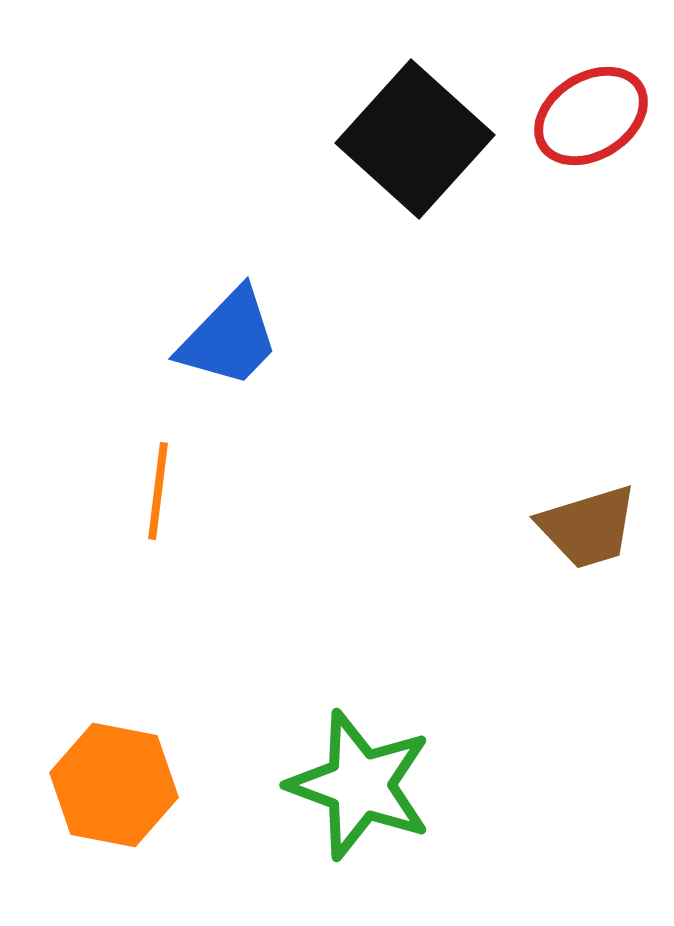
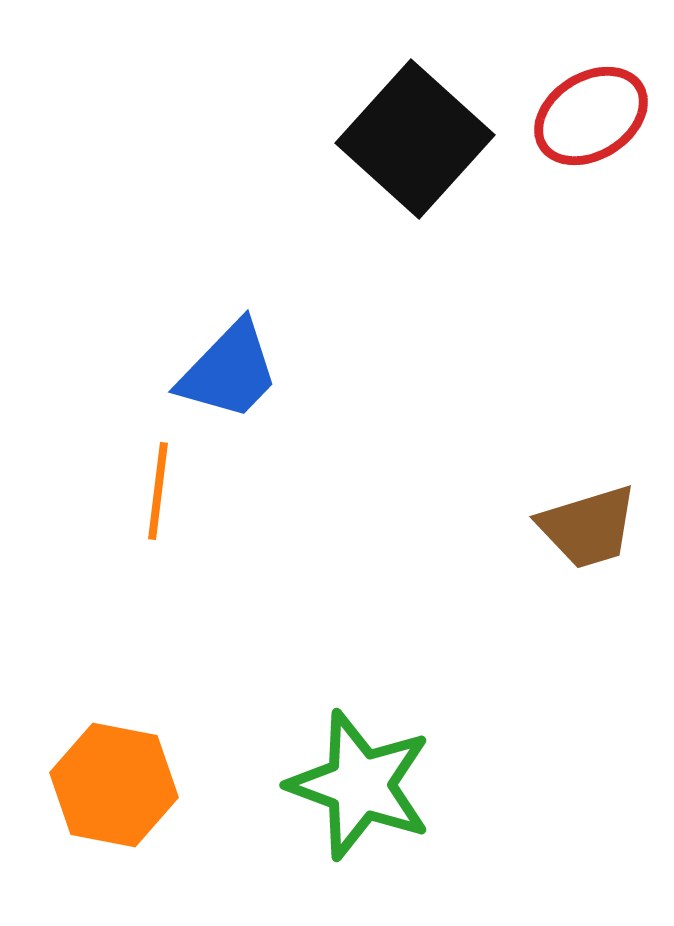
blue trapezoid: moved 33 px down
